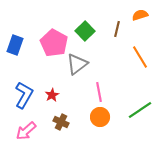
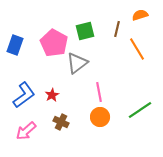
green square: rotated 30 degrees clockwise
orange line: moved 3 px left, 8 px up
gray triangle: moved 1 px up
blue L-shape: rotated 24 degrees clockwise
